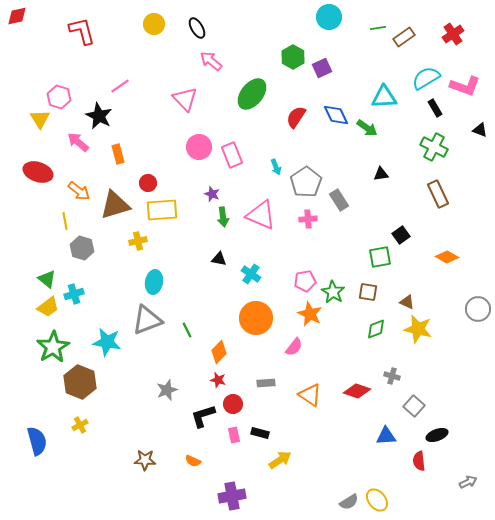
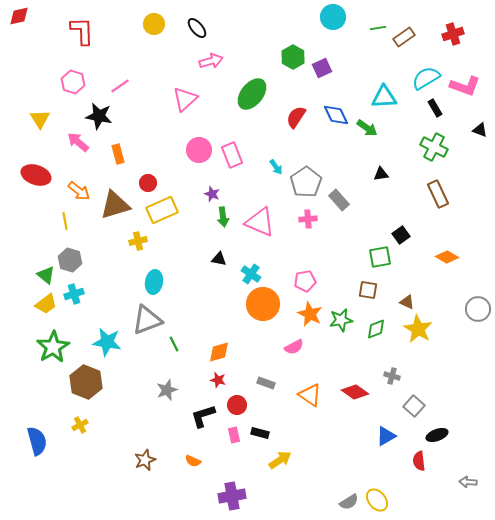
red diamond at (17, 16): moved 2 px right
cyan circle at (329, 17): moved 4 px right
black ellipse at (197, 28): rotated 10 degrees counterclockwise
red L-shape at (82, 31): rotated 12 degrees clockwise
red cross at (453, 34): rotated 15 degrees clockwise
pink arrow at (211, 61): rotated 125 degrees clockwise
pink hexagon at (59, 97): moved 14 px right, 15 px up
pink triangle at (185, 99): rotated 32 degrees clockwise
black star at (99, 116): rotated 16 degrees counterclockwise
pink circle at (199, 147): moved 3 px down
cyan arrow at (276, 167): rotated 14 degrees counterclockwise
red ellipse at (38, 172): moved 2 px left, 3 px down
gray rectangle at (339, 200): rotated 10 degrees counterclockwise
yellow rectangle at (162, 210): rotated 20 degrees counterclockwise
pink triangle at (261, 215): moved 1 px left, 7 px down
gray hexagon at (82, 248): moved 12 px left, 12 px down
green triangle at (47, 279): moved 1 px left, 4 px up
green star at (333, 292): moved 8 px right, 28 px down; rotated 30 degrees clockwise
brown square at (368, 292): moved 2 px up
yellow trapezoid at (48, 307): moved 2 px left, 3 px up
orange circle at (256, 318): moved 7 px right, 14 px up
yellow star at (418, 329): rotated 16 degrees clockwise
green line at (187, 330): moved 13 px left, 14 px down
pink semicircle at (294, 347): rotated 24 degrees clockwise
orange diamond at (219, 352): rotated 30 degrees clockwise
brown hexagon at (80, 382): moved 6 px right
gray rectangle at (266, 383): rotated 24 degrees clockwise
red diamond at (357, 391): moved 2 px left, 1 px down; rotated 16 degrees clockwise
red circle at (233, 404): moved 4 px right, 1 px down
blue triangle at (386, 436): rotated 25 degrees counterclockwise
brown star at (145, 460): rotated 25 degrees counterclockwise
gray arrow at (468, 482): rotated 150 degrees counterclockwise
